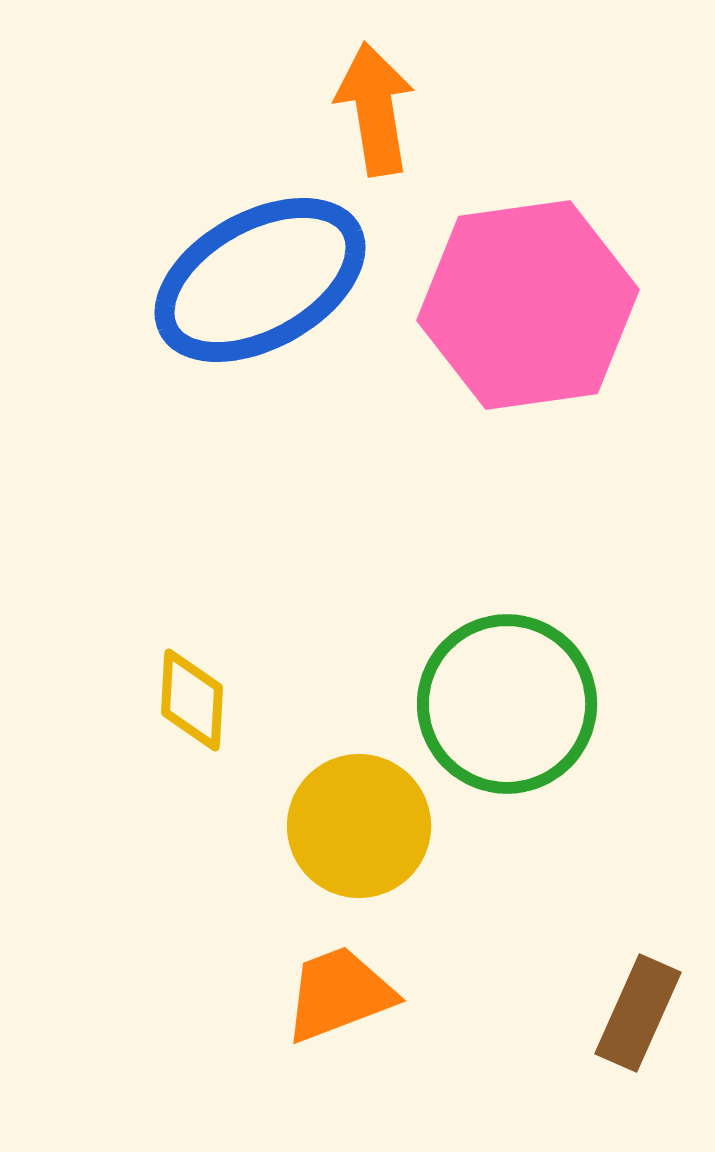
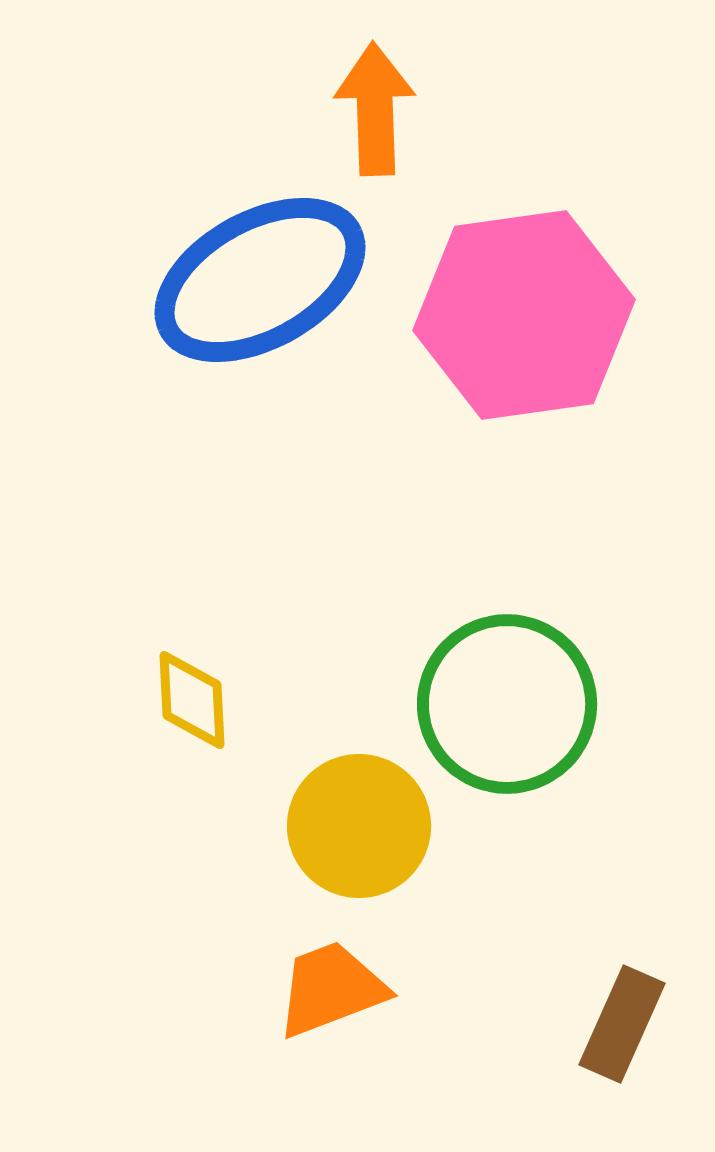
orange arrow: rotated 7 degrees clockwise
pink hexagon: moved 4 px left, 10 px down
yellow diamond: rotated 6 degrees counterclockwise
orange trapezoid: moved 8 px left, 5 px up
brown rectangle: moved 16 px left, 11 px down
